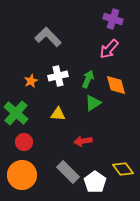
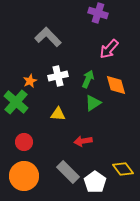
purple cross: moved 15 px left, 6 px up
orange star: moved 1 px left
green cross: moved 11 px up
orange circle: moved 2 px right, 1 px down
